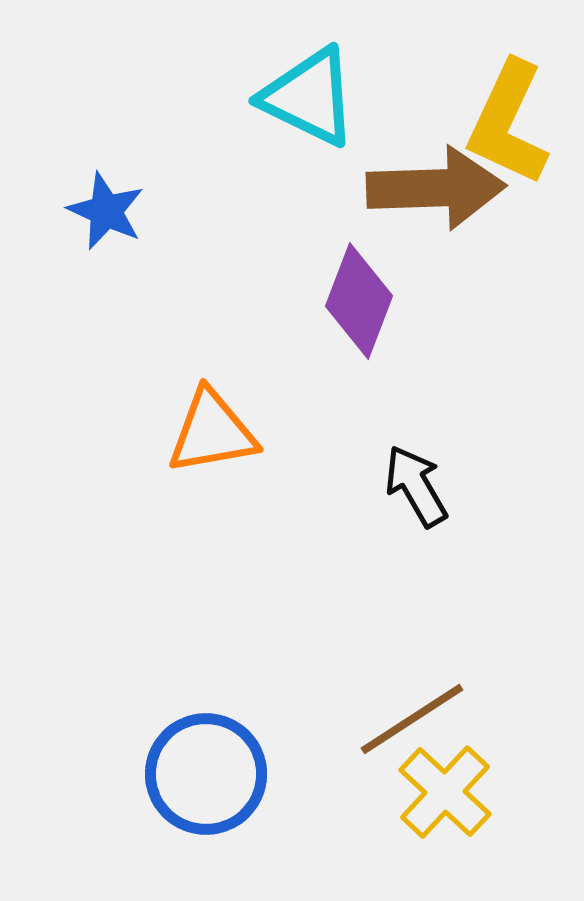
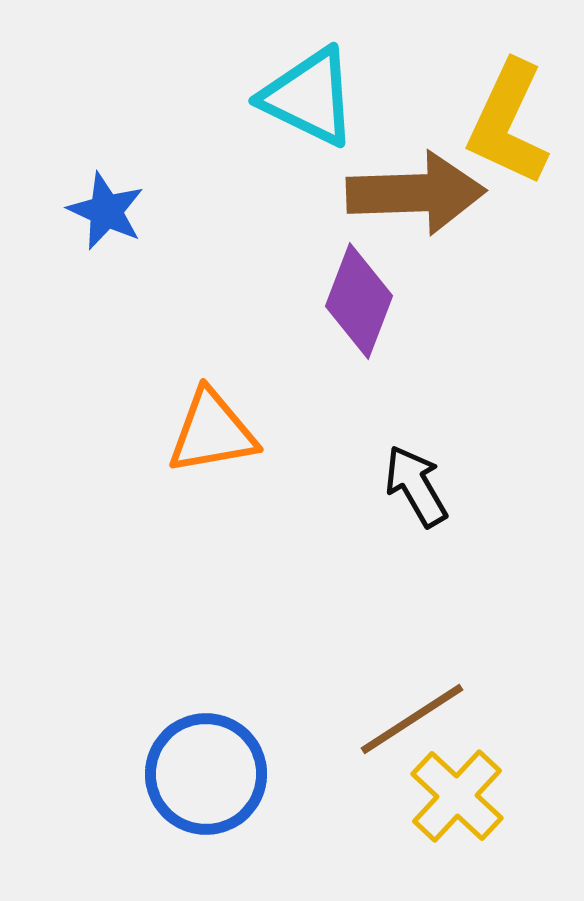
brown arrow: moved 20 px left, 5 px down
yellow cross: moved 12 px right, 4 px down
